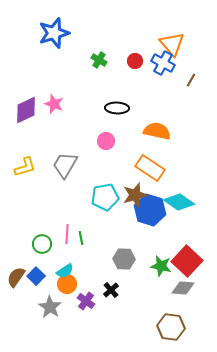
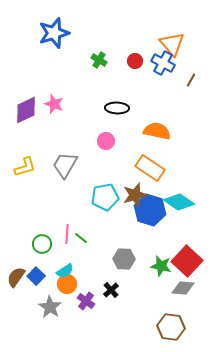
green line: rotated 40 degrees counterclockwise
